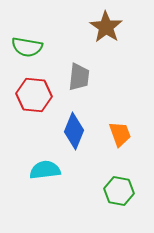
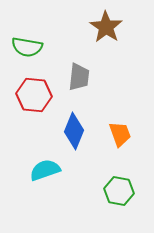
cyan semicircle: rotated 12 degrees counterclockwise
